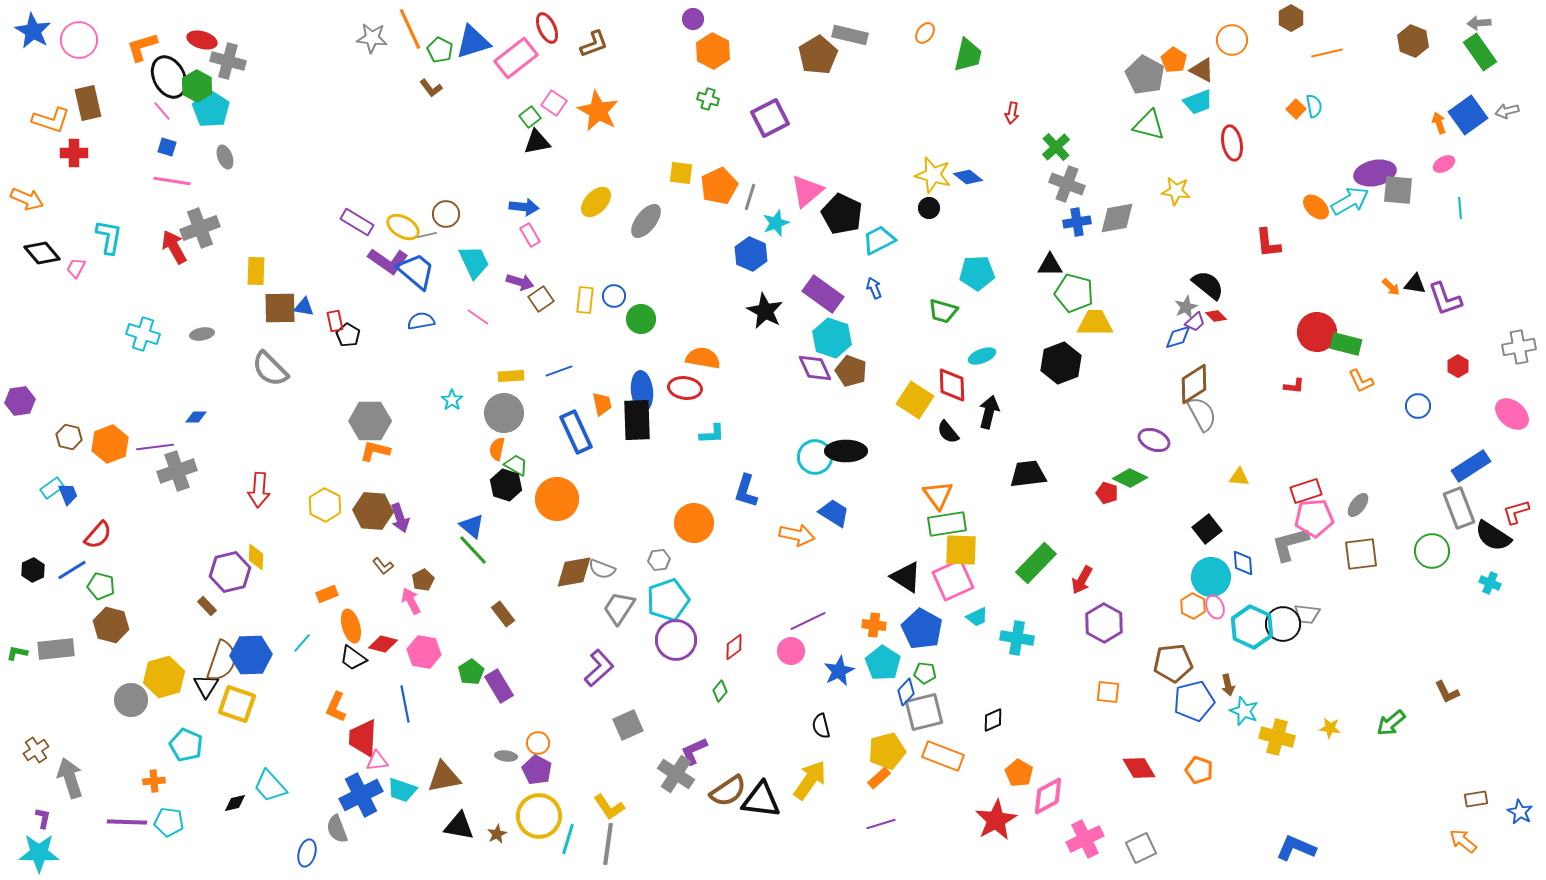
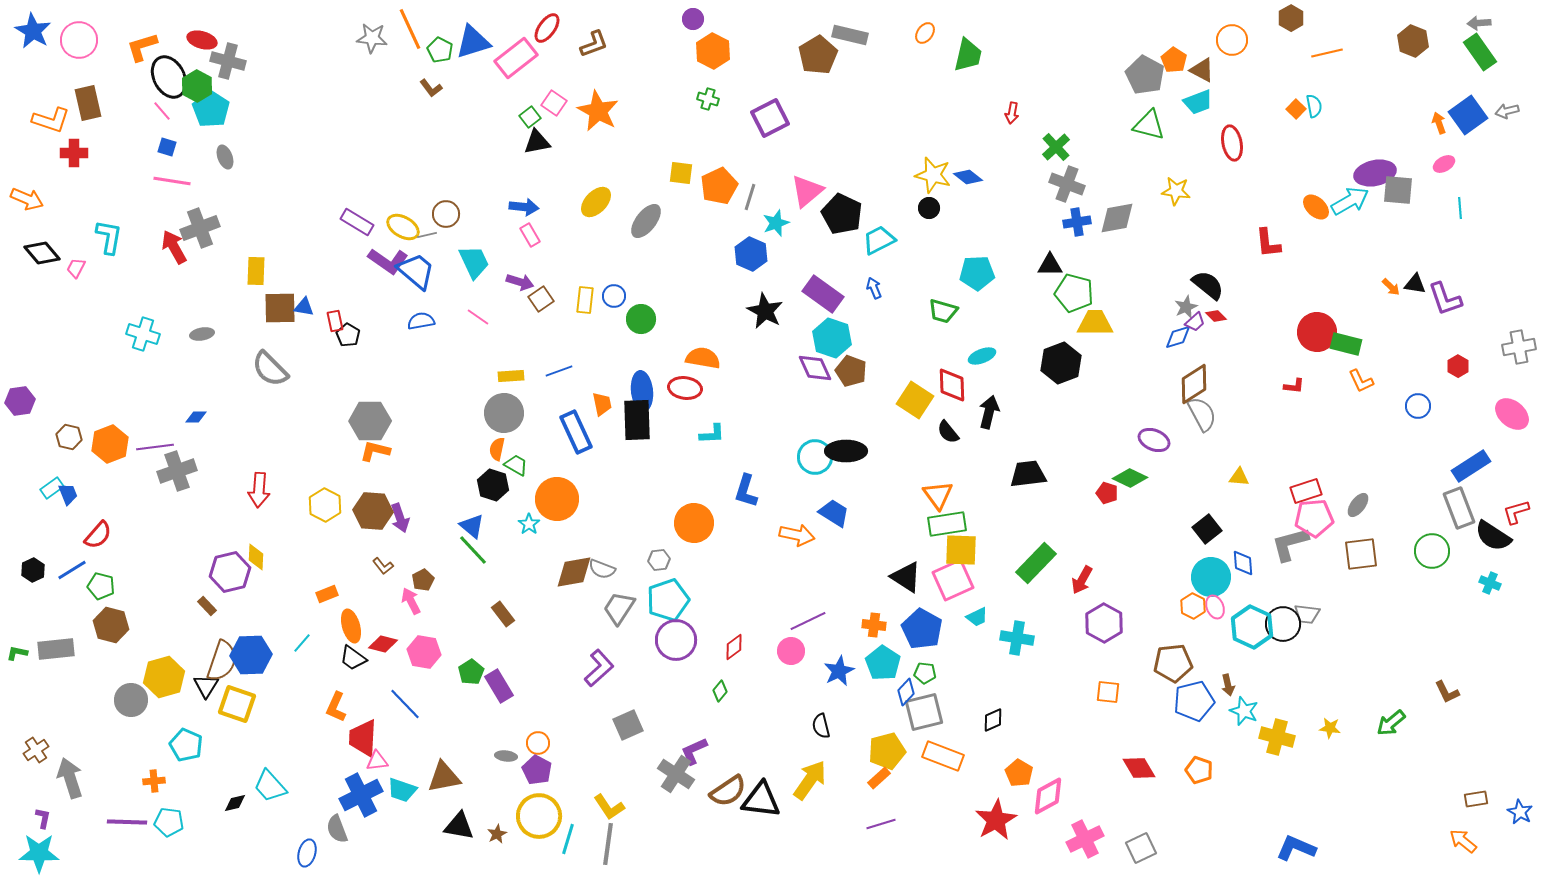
red ellipse at (547, 28): rotated 60 degrees clockwise
cyan star at (452, 400): moved 77 px right, 124 px down
black hexagon at (506, 485): moved 13 px left
blue line at (405, 704): rotated 33 degrees counterclockwise
